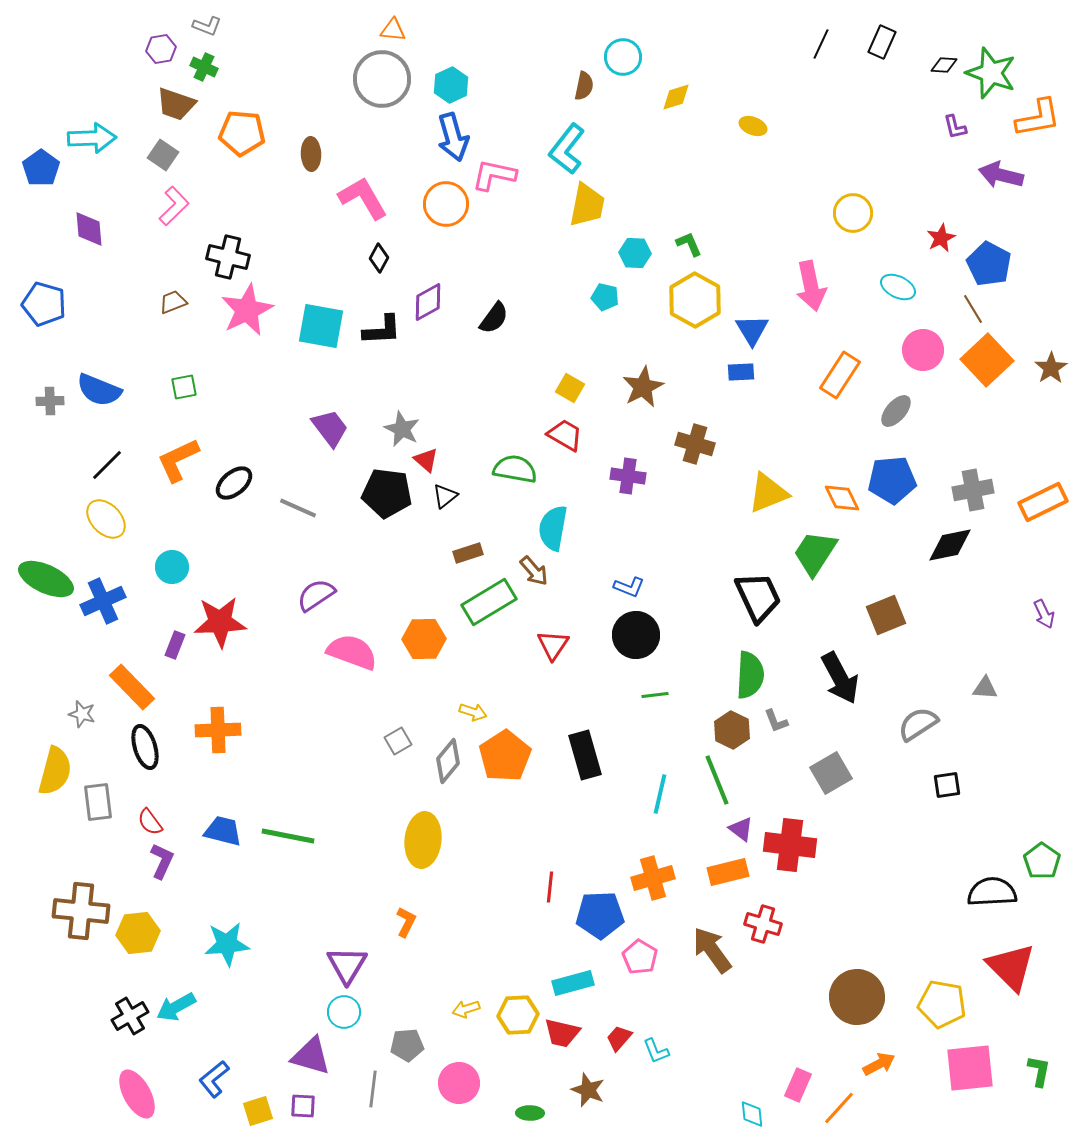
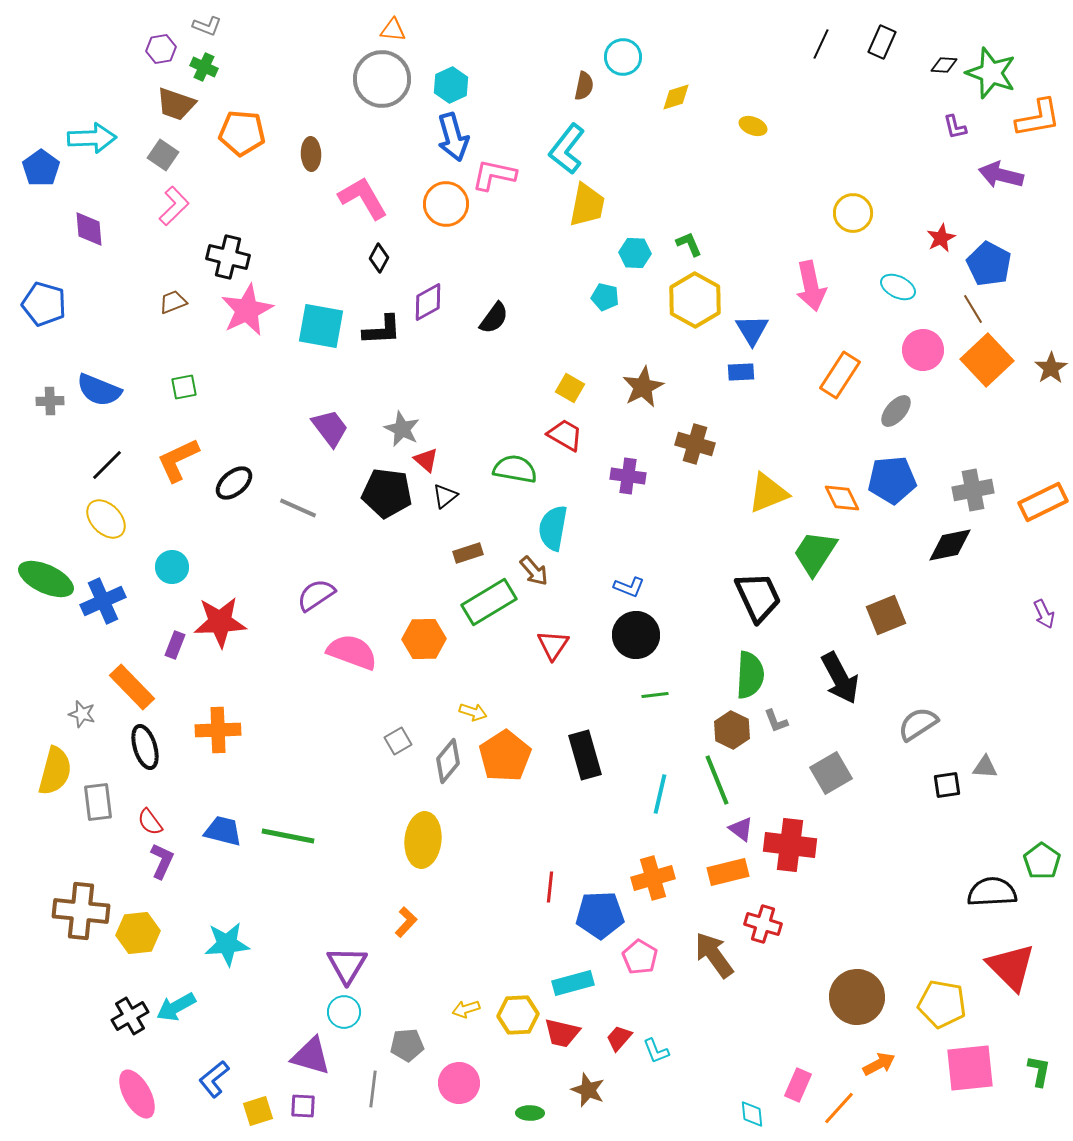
gray triangle at (985, 688): moved 79 px down
orange L-shape at (406, 922): rotated 16 degrees clockwise
brown arrow at (712, 950): moved 2 px right, 5 px down
